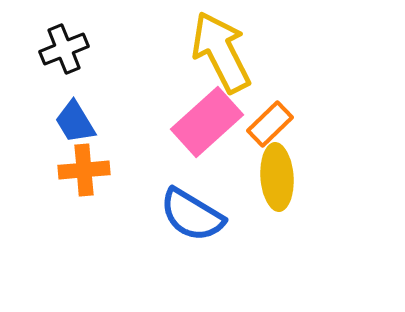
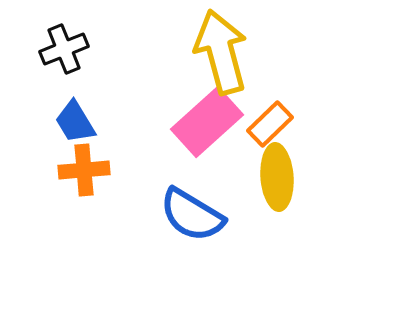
yellow arrow: rotated 12 degrees clockwise
